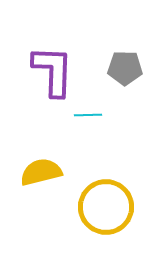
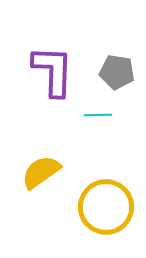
gray pentagon: moved 8 px left, 4 px down; rotated 8 degrees clockwise
cyan line: moved 10 px right
yellow semicircle: rotated 21 degrees counterclockwise
